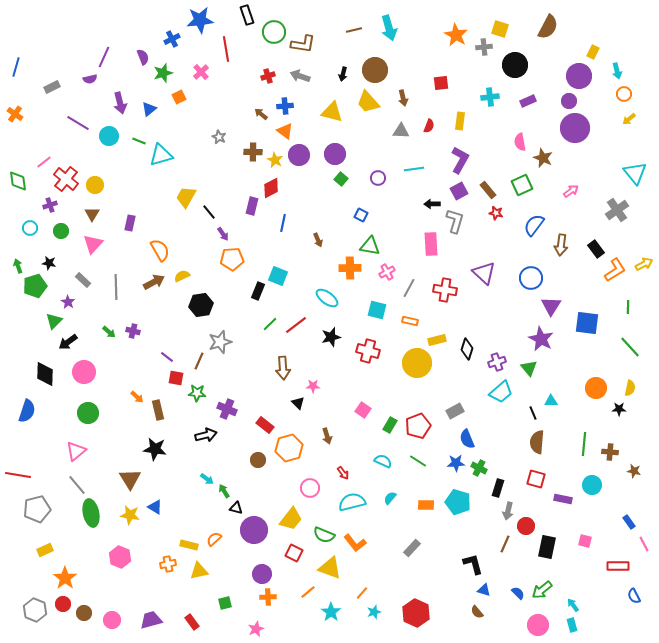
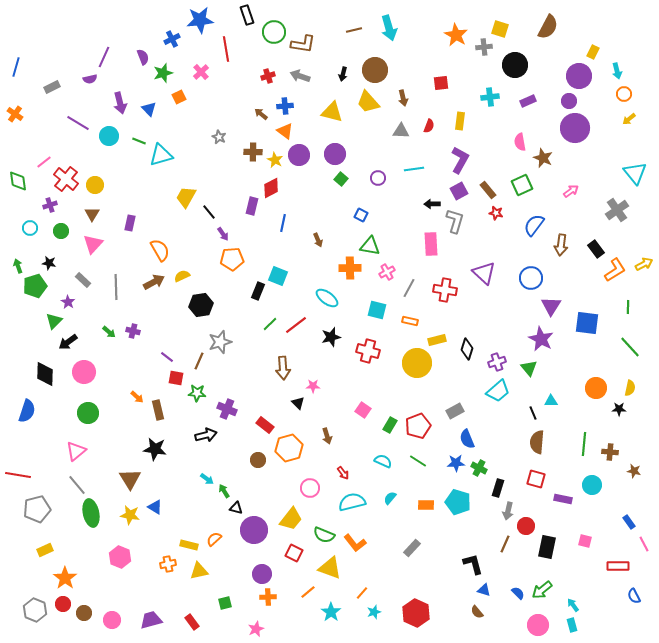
blue triangle at (149, 109): rotated 35 degrees counterclockwise
cyan trapezoid at (501, 392): moved 3 px left, 1 px up
